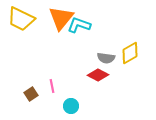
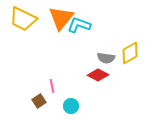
yellow trapezoid: moved 2 px right
brown square: moved 8 px right, 7 px down
